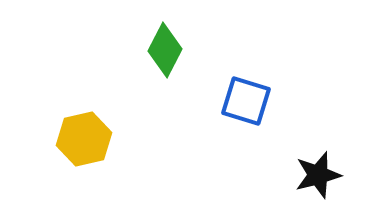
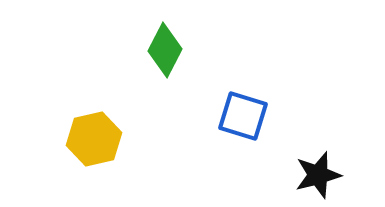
blue square: moved 3 px left, 15 px down
yellow hexagon: moved 10 px right
